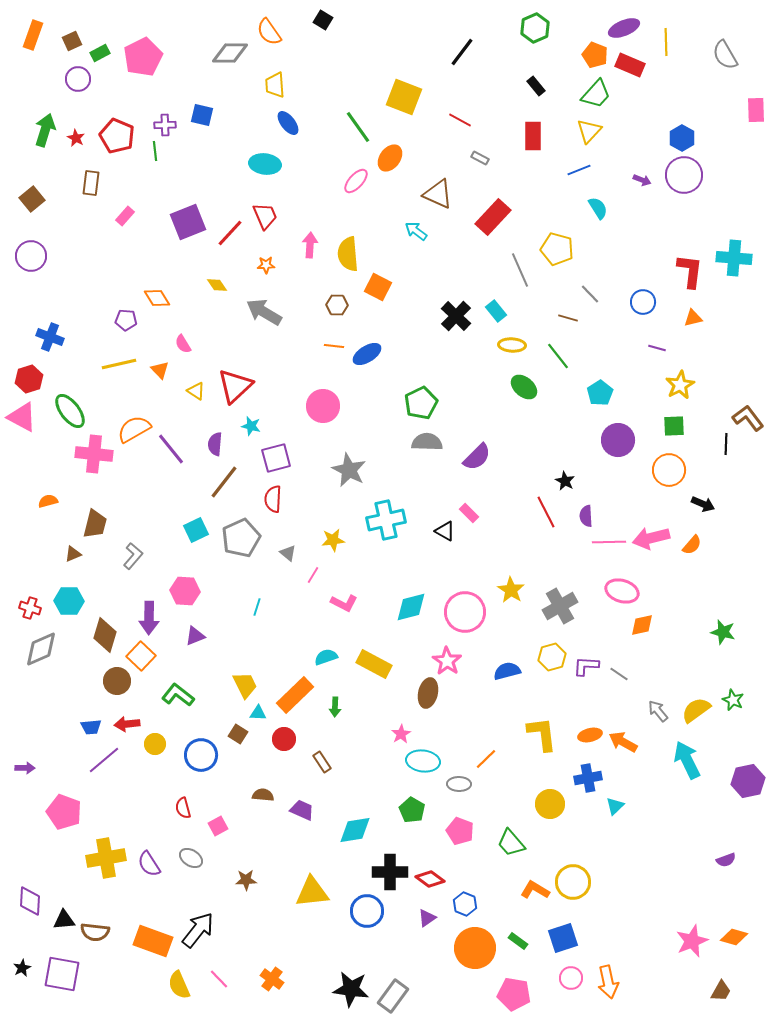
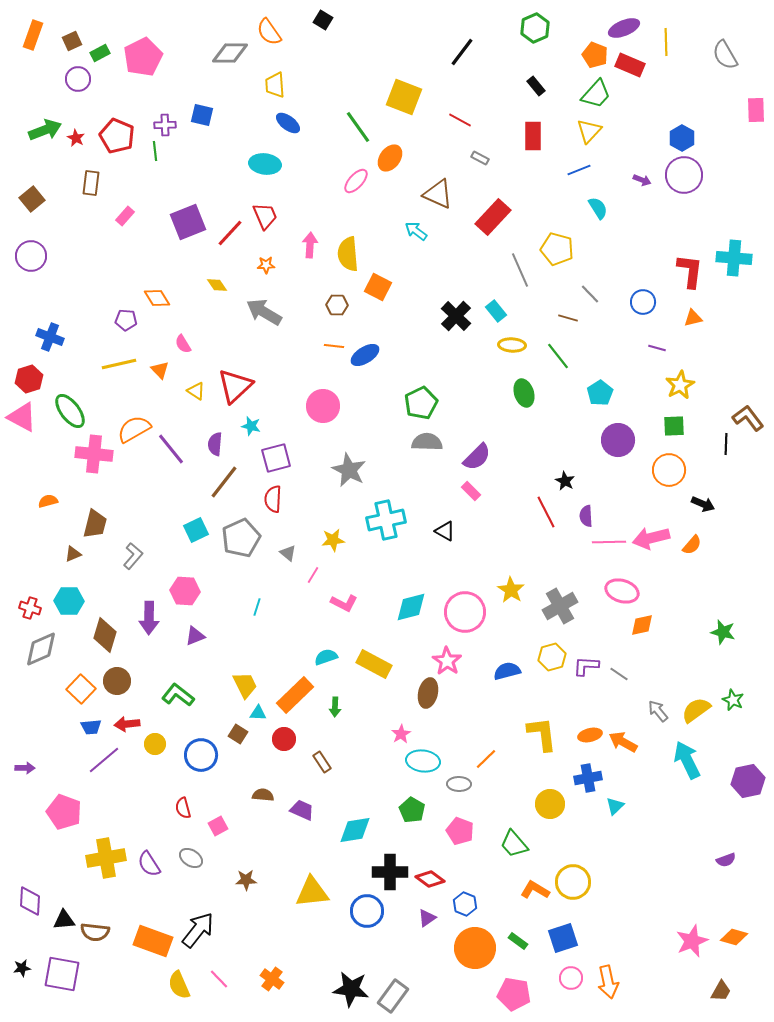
blue ellipse at (288, 123): rotated 15 degrees counterclockwise
green arrow at (45, 130): rotated 52 degrees clockwise
blue ellipse at (367, 354): moved 2 px left, 1 px down
green ellipse at (524, 387): moved 6 px down; rotated 32 degrees clockwise
pink rectangle at (469, 513): moved 2 px right, 22 px up
orange square at (141, 656): moved 60 px left, 33 px down
green trapezoid at (511, 843): moved 3 px right, 1 px down
black star at (22, 968): rotated 18 degrees clockwise
